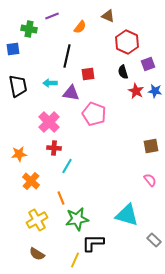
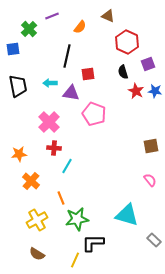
green cross: rotated 35 degrees clockwise
